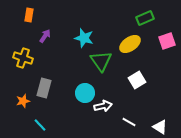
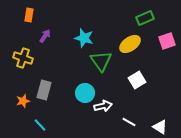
gray rectangle: moved 2 px down
